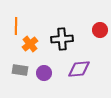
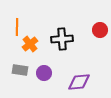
orange line: moved 1 px right, 1 px down
purple diamond: moved 13 px down
